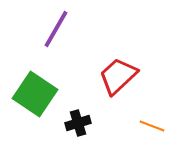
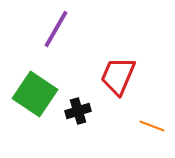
red trapezoid: rotated 24 degrees counterclockwise
black cross: moved 12 px up
